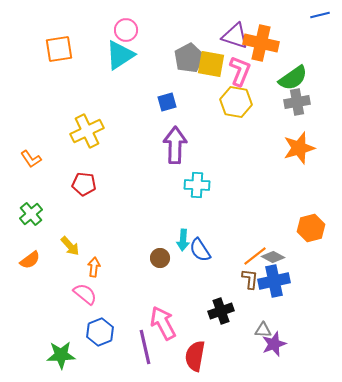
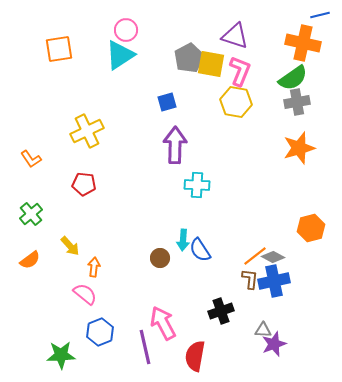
orange cross: moved 42 px right
